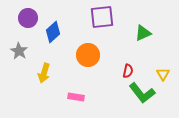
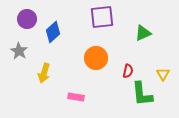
purple circle: moved 1 px left, 1 px down
orange circle: moved 8 px right, 3 px down
green L-shape: moved 1 px down; rotated 32 degrees clockwise
